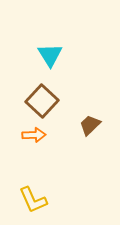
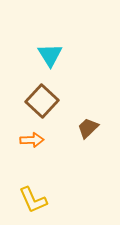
brown trapezoid: moved 2 px left, 3 px down
orange arrow: moved 2 px left, 5 px down
